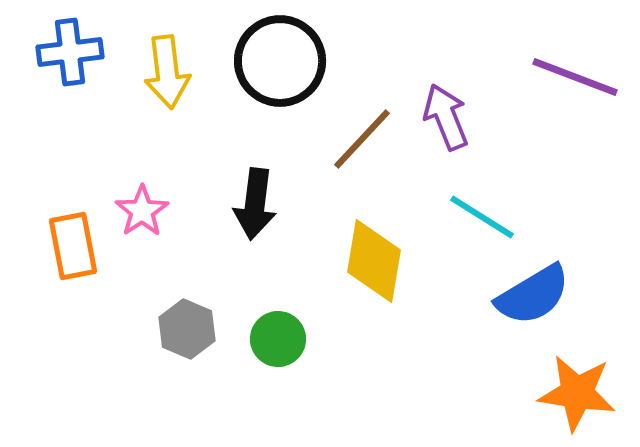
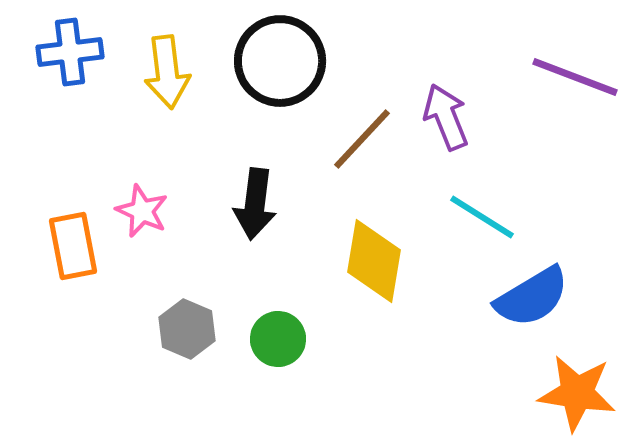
pink star: rotated 14 degrees counterclockwise
blue semicircle: moved 1 px left, 2 px down
